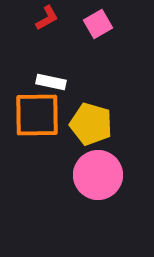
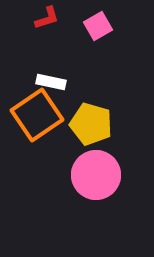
red L-shape: rotated 12 degrees clockwise
pink square: moved 2 px down
orange square: rotated 33 degrees counterclockwise
pink circle: moved 2 px left
